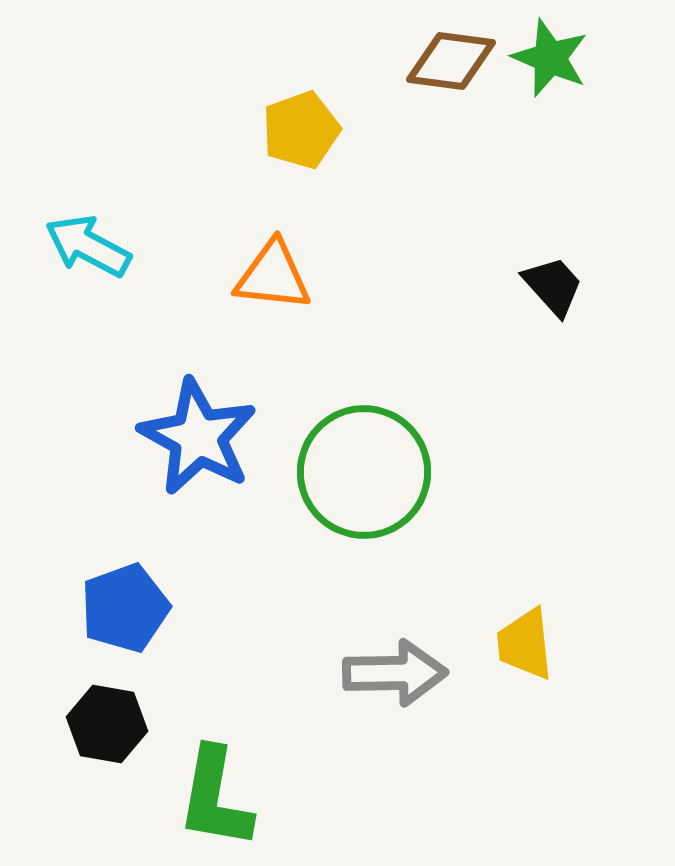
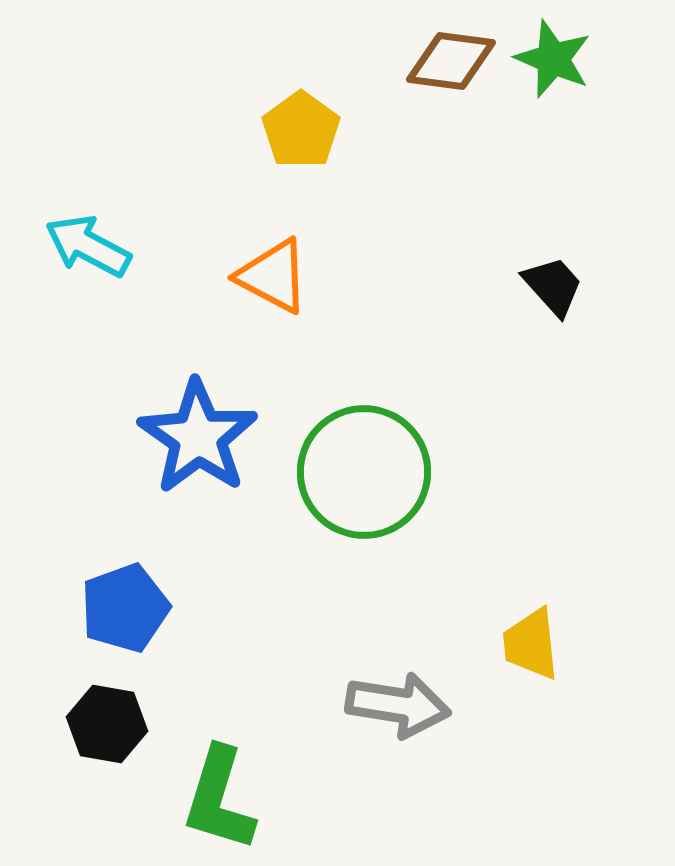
green star: moved 3 px right, 1 px down
yellow pentagon: rotated 16 degrees counterclockwise
orange triangle: rotated 22 degrees clockwise
blue star: rotated 6 degrees clockwise
yellow trapezoid: moved 6 px right
gray arrow: moved 3 px right, 32 px down; rotated 10 degrees clockwise
green L-shape: moved 4 px right, 1 px down; rotated 7 degrees clockwise
